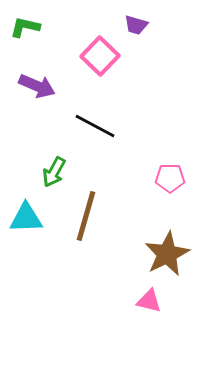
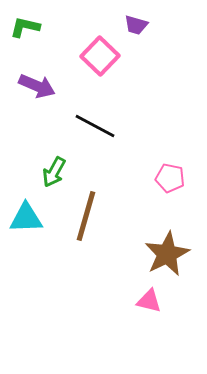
pink pentagon: rotated 12 degrees clockwise
